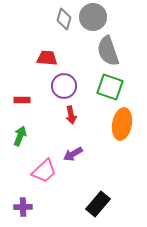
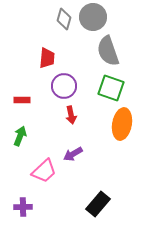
red trapezoid: rotated 90 degrees clockwise
green square: moved 1 px right, 1 px down
